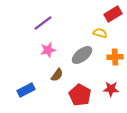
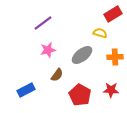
red star: moved 1 px down
